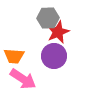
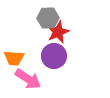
orange trapezoid: moved 2 px down
pink arrow: moved 5 px right
